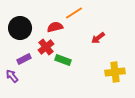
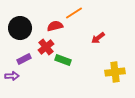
red semicircle: moved 1 px up
purple arrow: rotated 128 degrees clockwise
